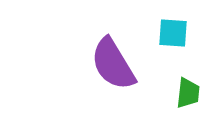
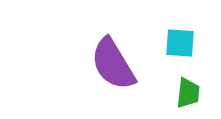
cyan square: moved 7 px right, 10 px down
